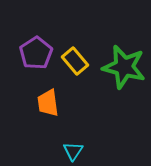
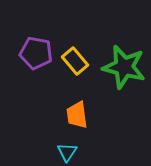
purple pentagon: rotated 28 degrees counterclockwise
orange trapezoid: moved 29 px right, 12 px down
cyan triangle: moved 6 px left, 1 px down
